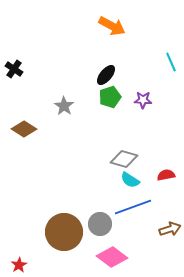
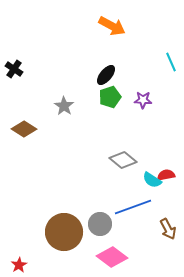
gray diamond: moved 1 px left, 1 px down; rotated 24 degrees clockwise
cyan semicircle: moved 22 px right
brown arrow: moved 2 px left; rotated 80 degrees clockwise
